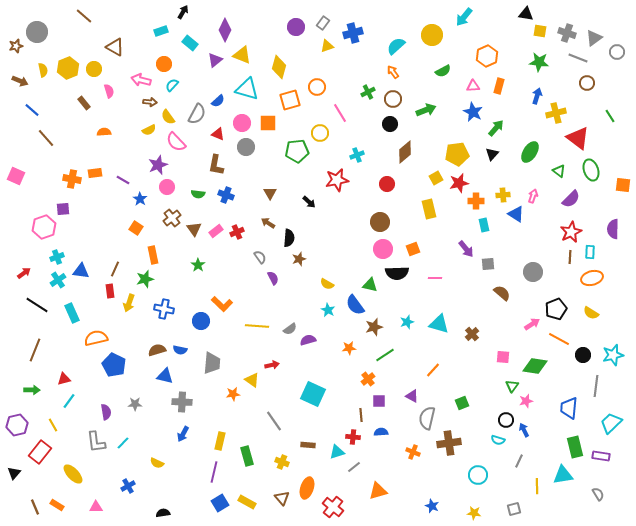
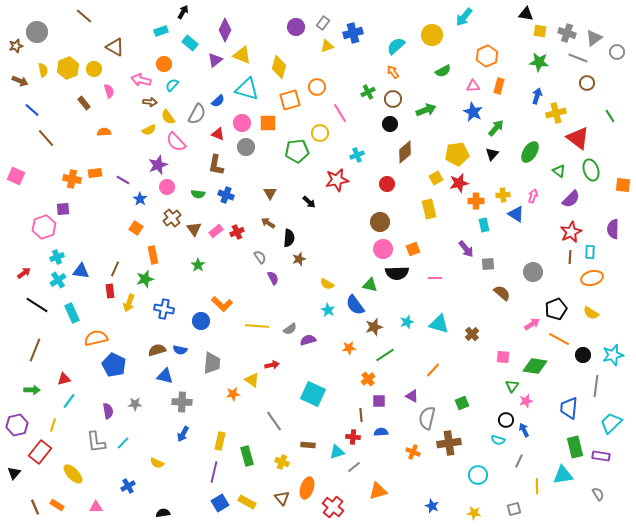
purple semicircle at (106, 412): moved 2 px right, 1 px up
yellow line at (53, 425): rotated 48 degrees clockwise
